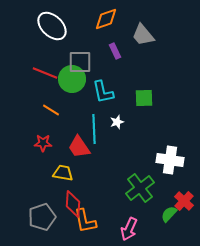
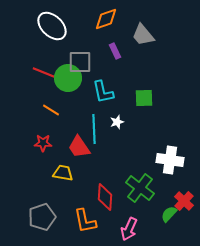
green circle: moved 4 px left, 1 px up
green cross: rotated 16 degrees counterclockwise
red diamond: moved 32 px right, 7 px up
